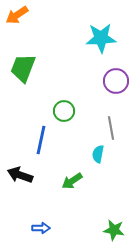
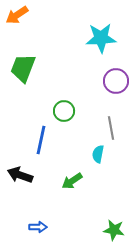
blue arrow: moved 3 px left, 1 px up
